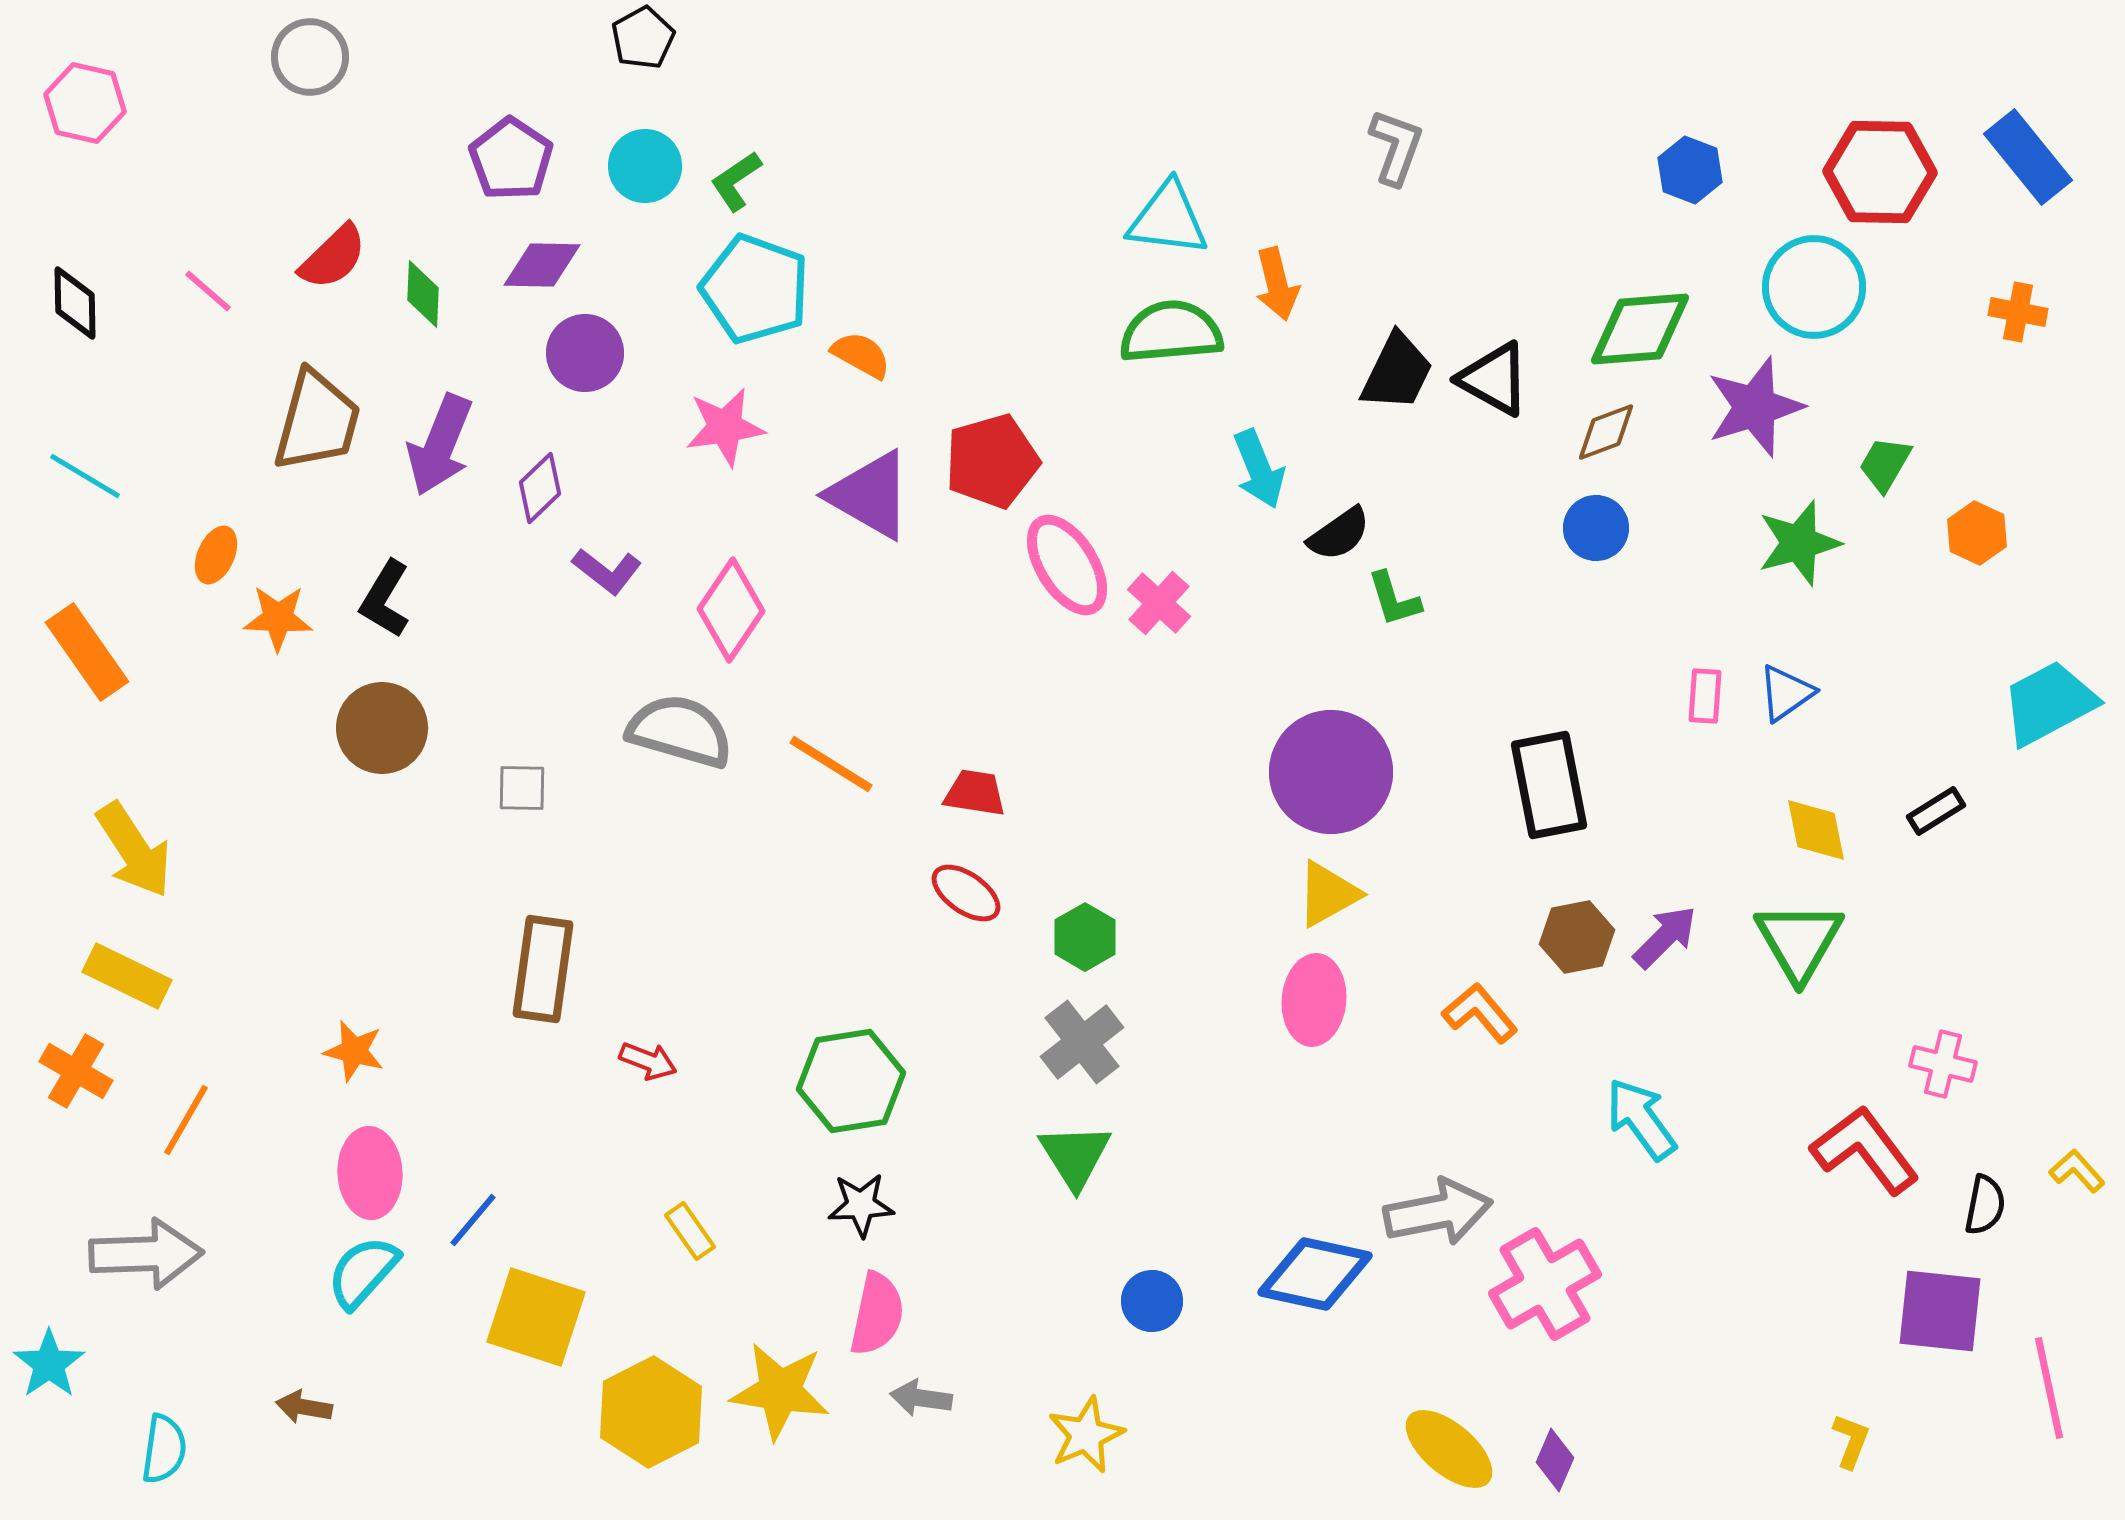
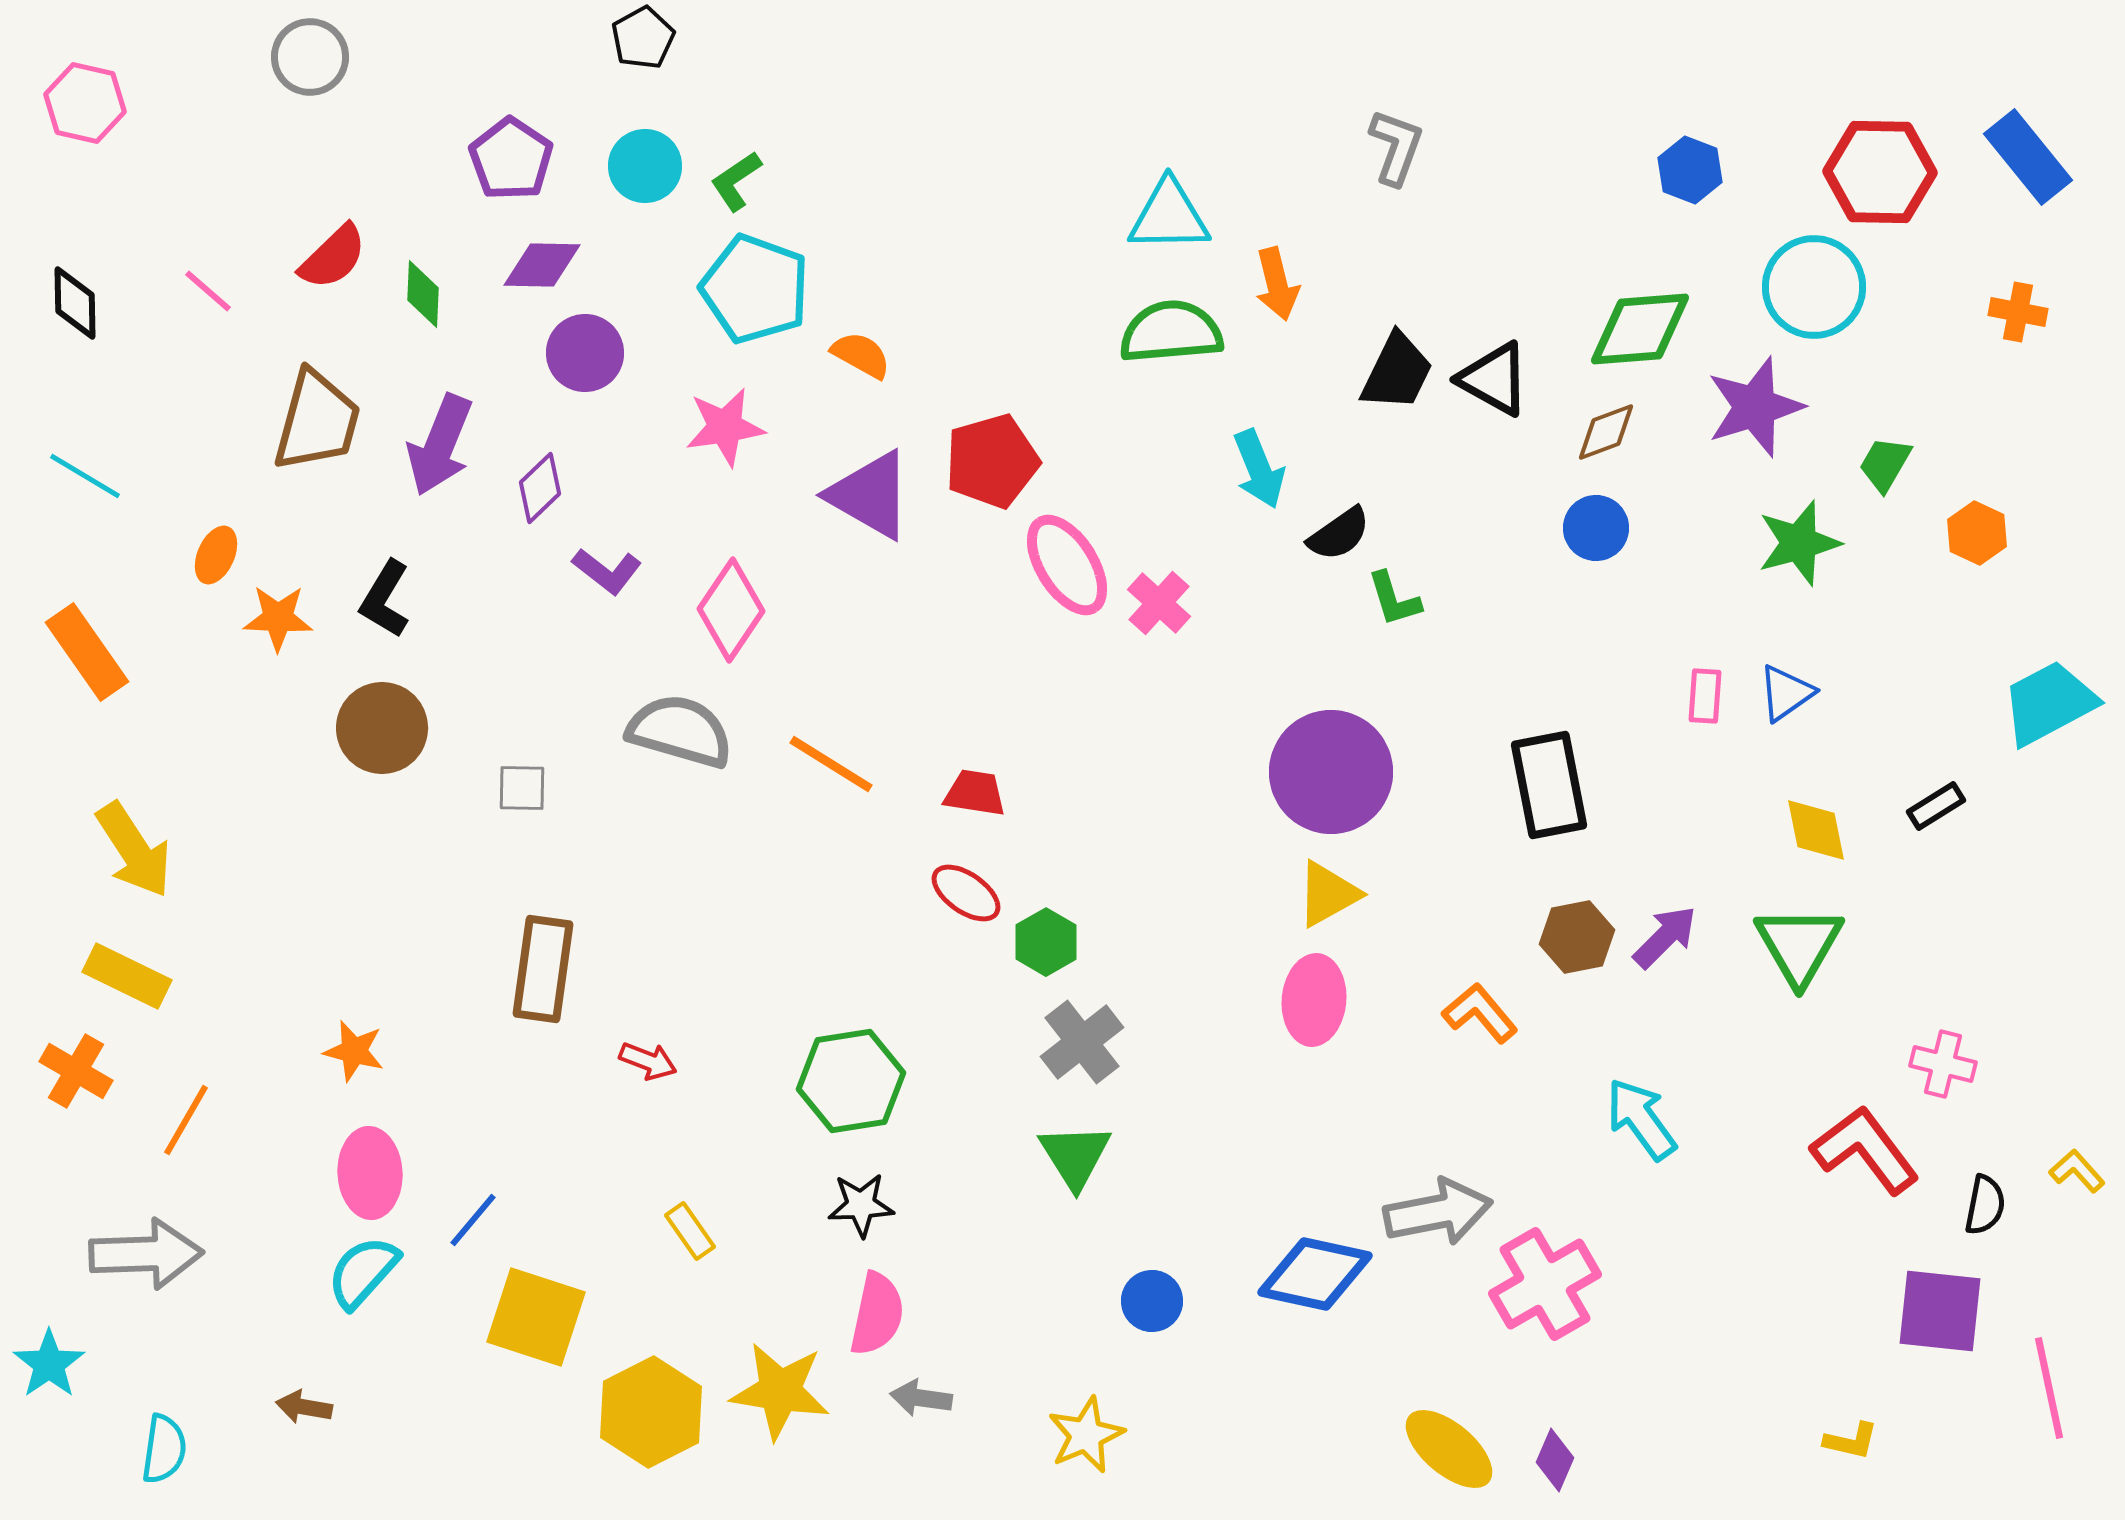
cyan triangle at (1168, 219): moved 1 px right, 3 px up; rotated 8 degrees counterclockwise
black rectangle at (1936, 811): moved 5 px up
green hexagon at (1085, 937): moved 39 px left, 5 px down
green triangle at (1799, 941): moved 4 px down
yellow L-shape at (1851, 1441): rotated 82 degrees clockwise
